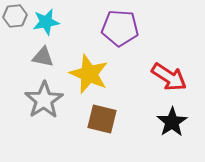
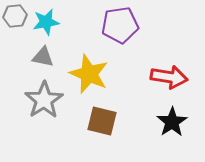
purple pentagon: moved 3 px up; rotated 12 degrees counterclockwise
red arrow: rotated 24 degrees counterclockwise
brown square: moved 2 px down
